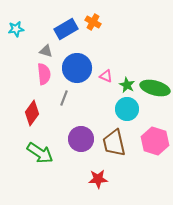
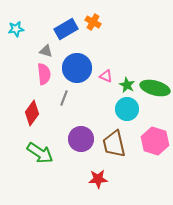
brown trapezoid: moved 1 px down
